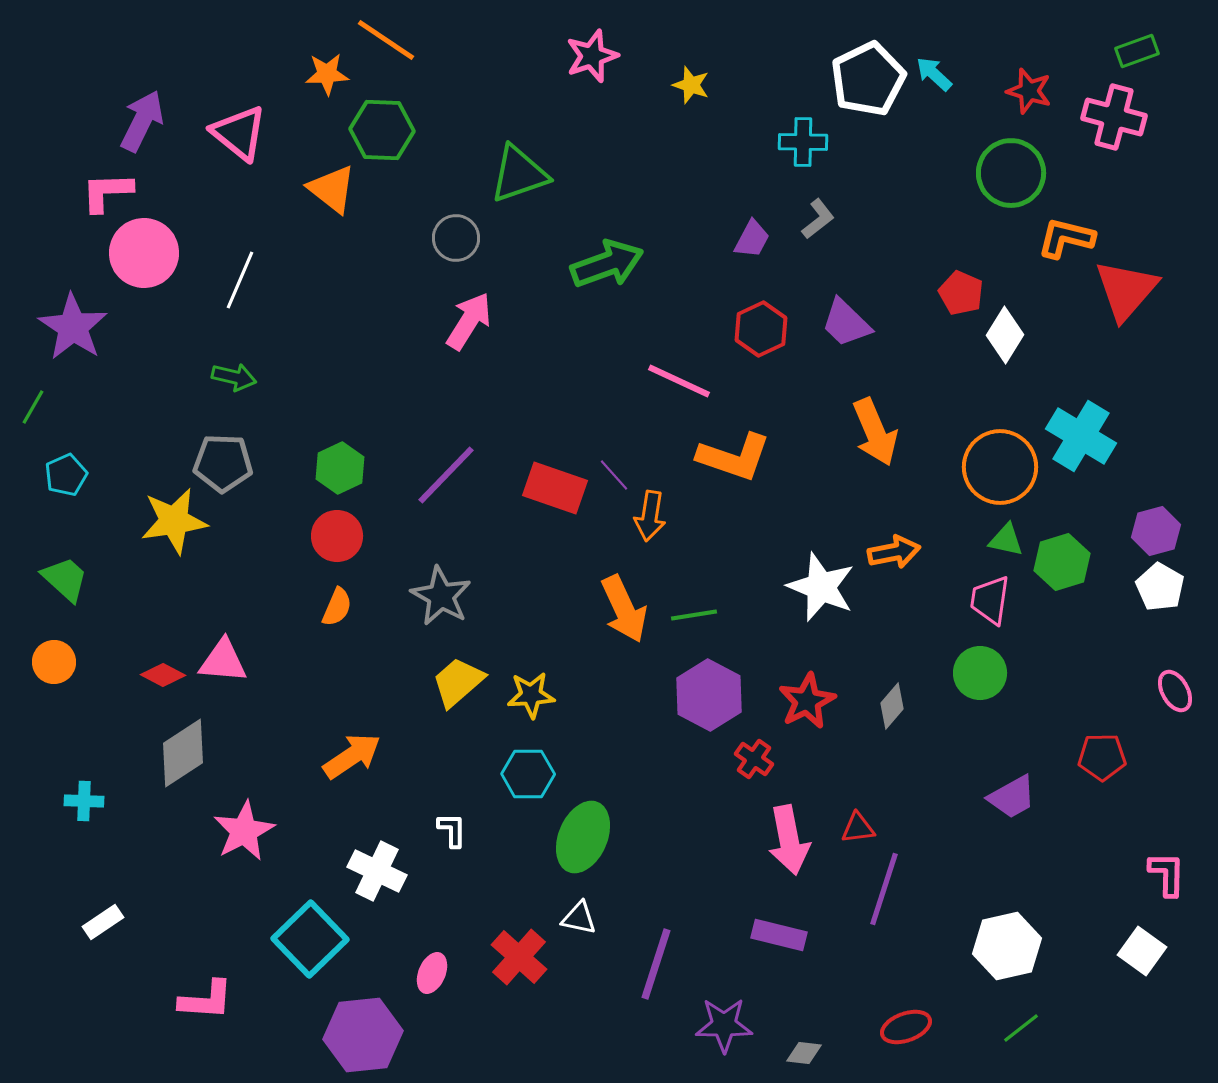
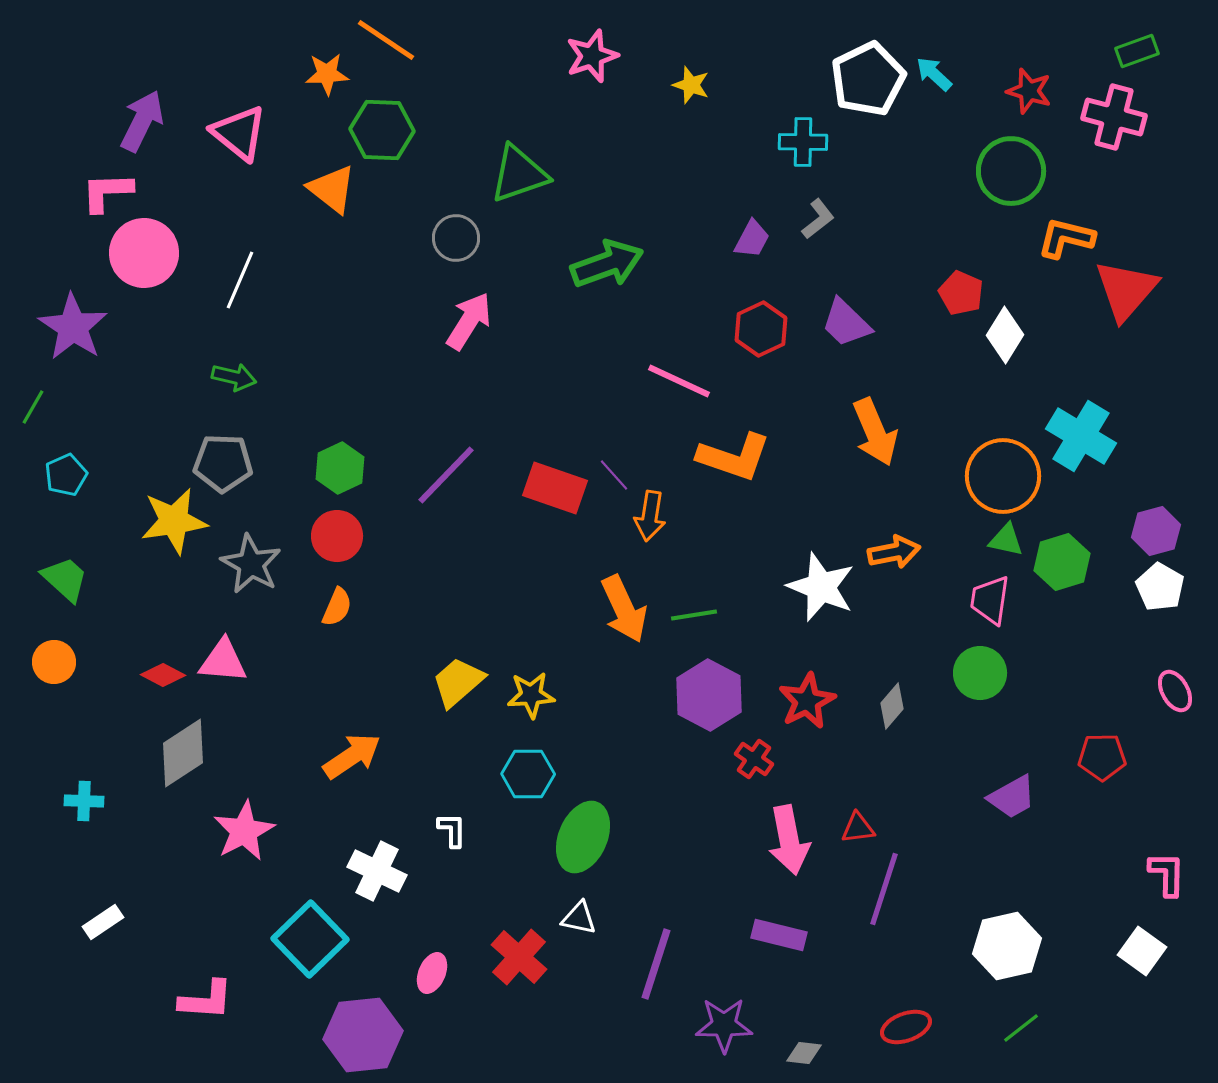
green circle at (1011, 173): moved 2 px up
orange circle at (1000, 467): moved 3 px right, 9 px down
gray star at (441, 596): moved 190 px left, 32 px up
